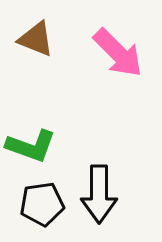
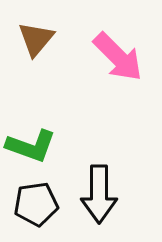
brown triangle: rotated 48 degrees clockwise
pink arrow: moved 4 px down
black pentagon: moved 6 px left
